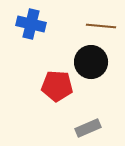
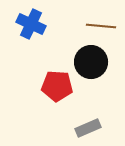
blue cross: rotated 12 degrees clockwise
